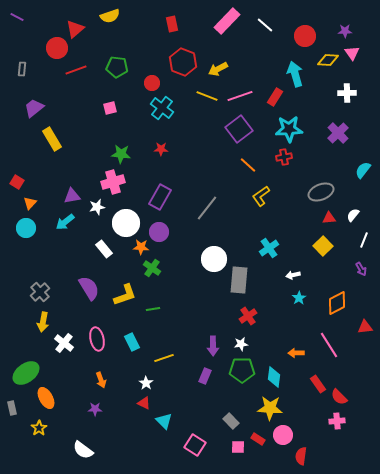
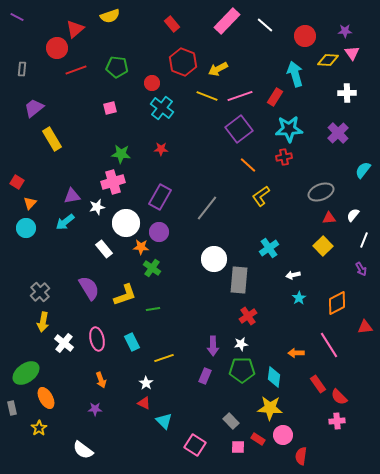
red rectangle at (172, 24): rotated 28 degrees counterclockwise
